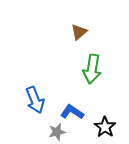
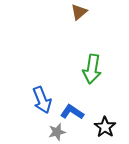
brown triangle: moved 20 px up
blue arrow: moved 7 px right
